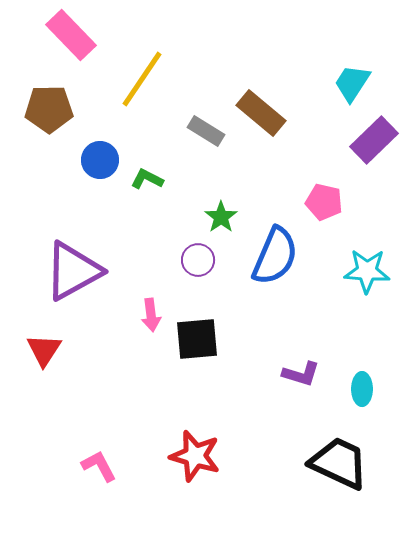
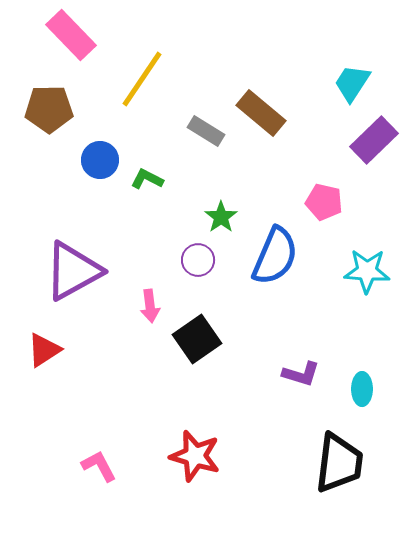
pink arrow: moved 1 px left, 9 px up
black square: rotated 30 degrees counterclockwise
red triangle: rotated 24 degrees clockwise
black trapezoid: rotated 72 degrees clockwise
